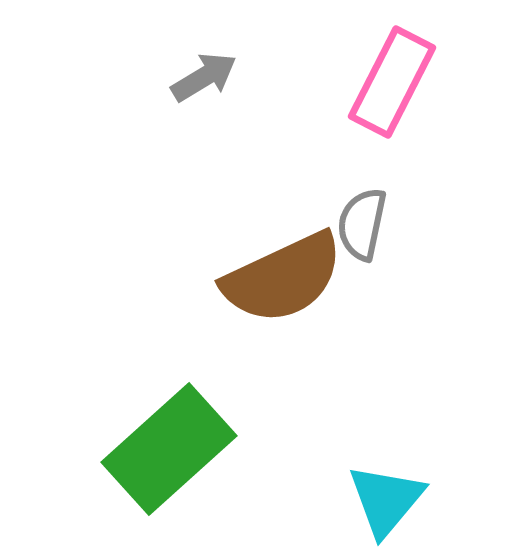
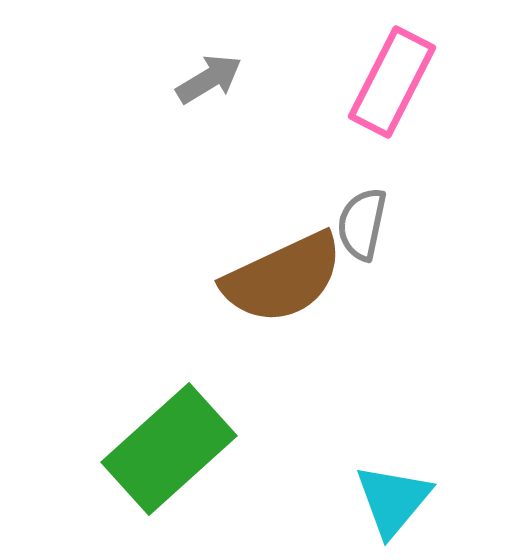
gray arrow: moved 5 px right, 2 px down
cyan triangle: moved 7 px right
